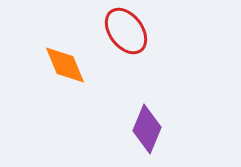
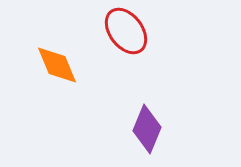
orange diamond: moved 8 px left
